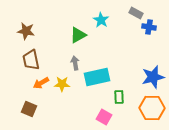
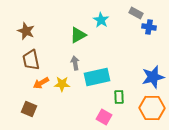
brown star: rotated 12 degrees clockwise
